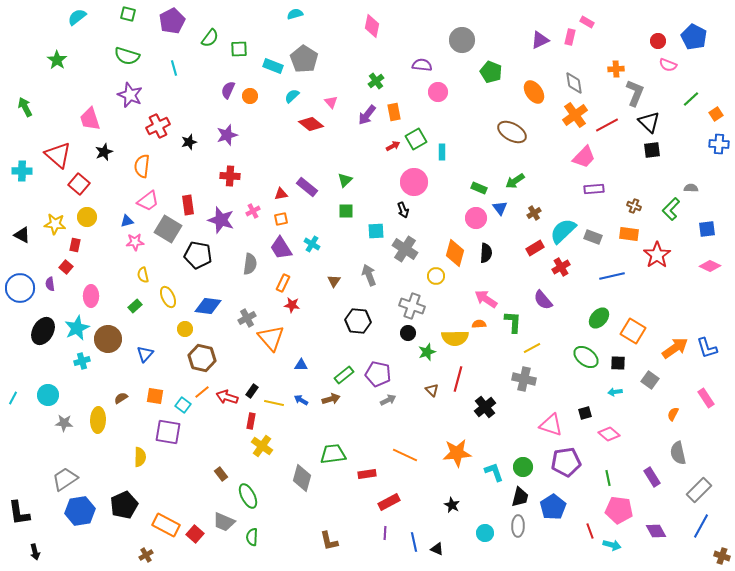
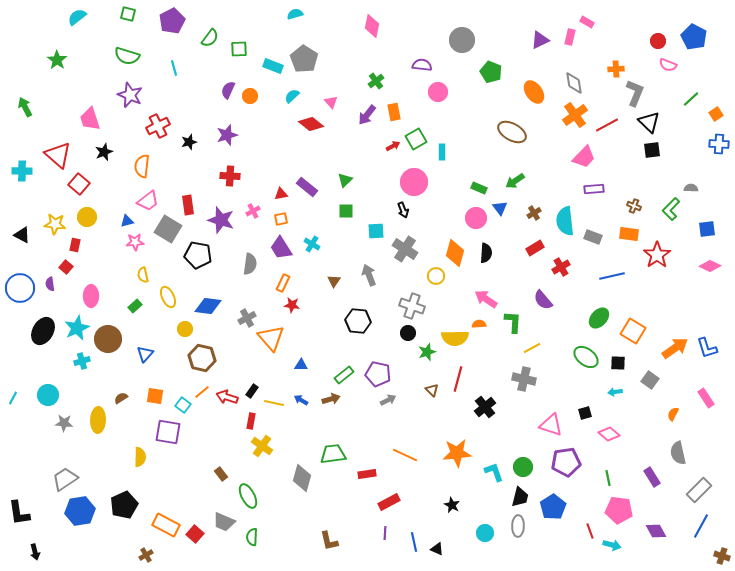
cyan semicircle at (563, 231): moved 2 px right, 10 px up; rotated 52 degrees counterclockwise
